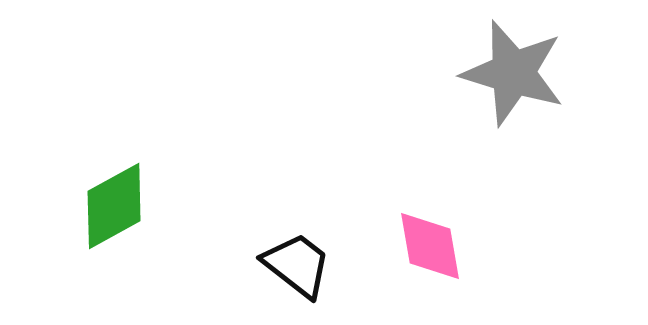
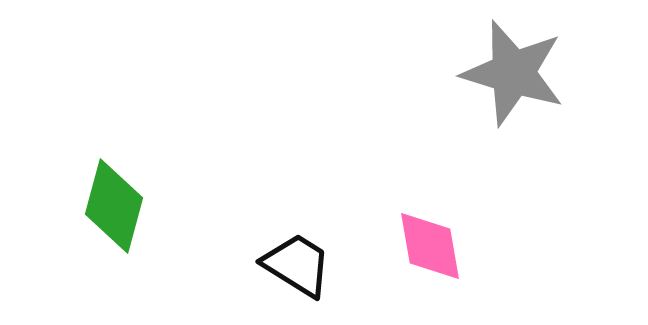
green diamond: rotated 46 degrees counterclockwise
black trapezoid: rotated 6 degrees counterclockwise
